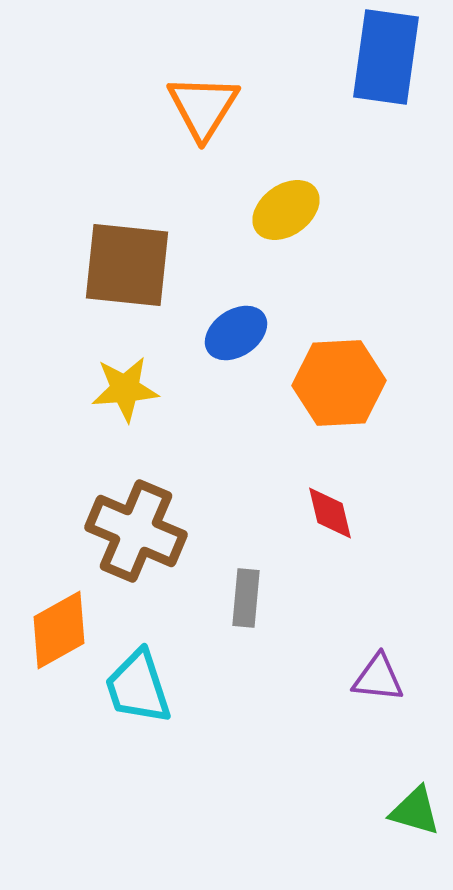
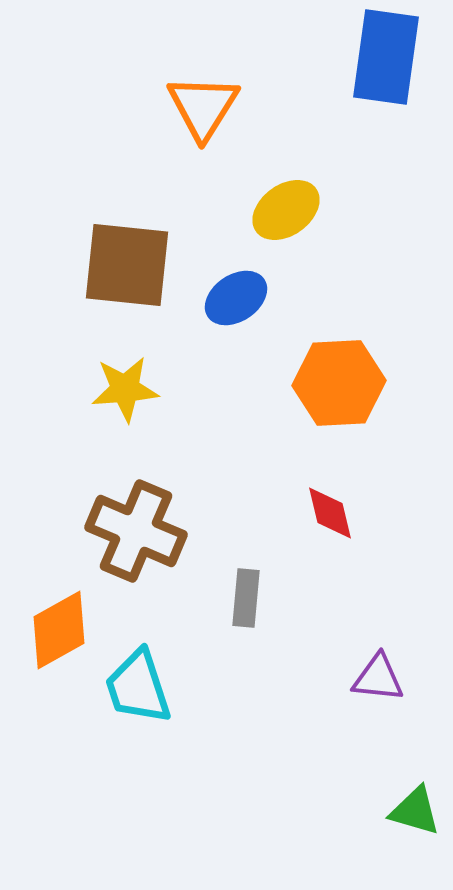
blue ellipse: moved 35 px up
